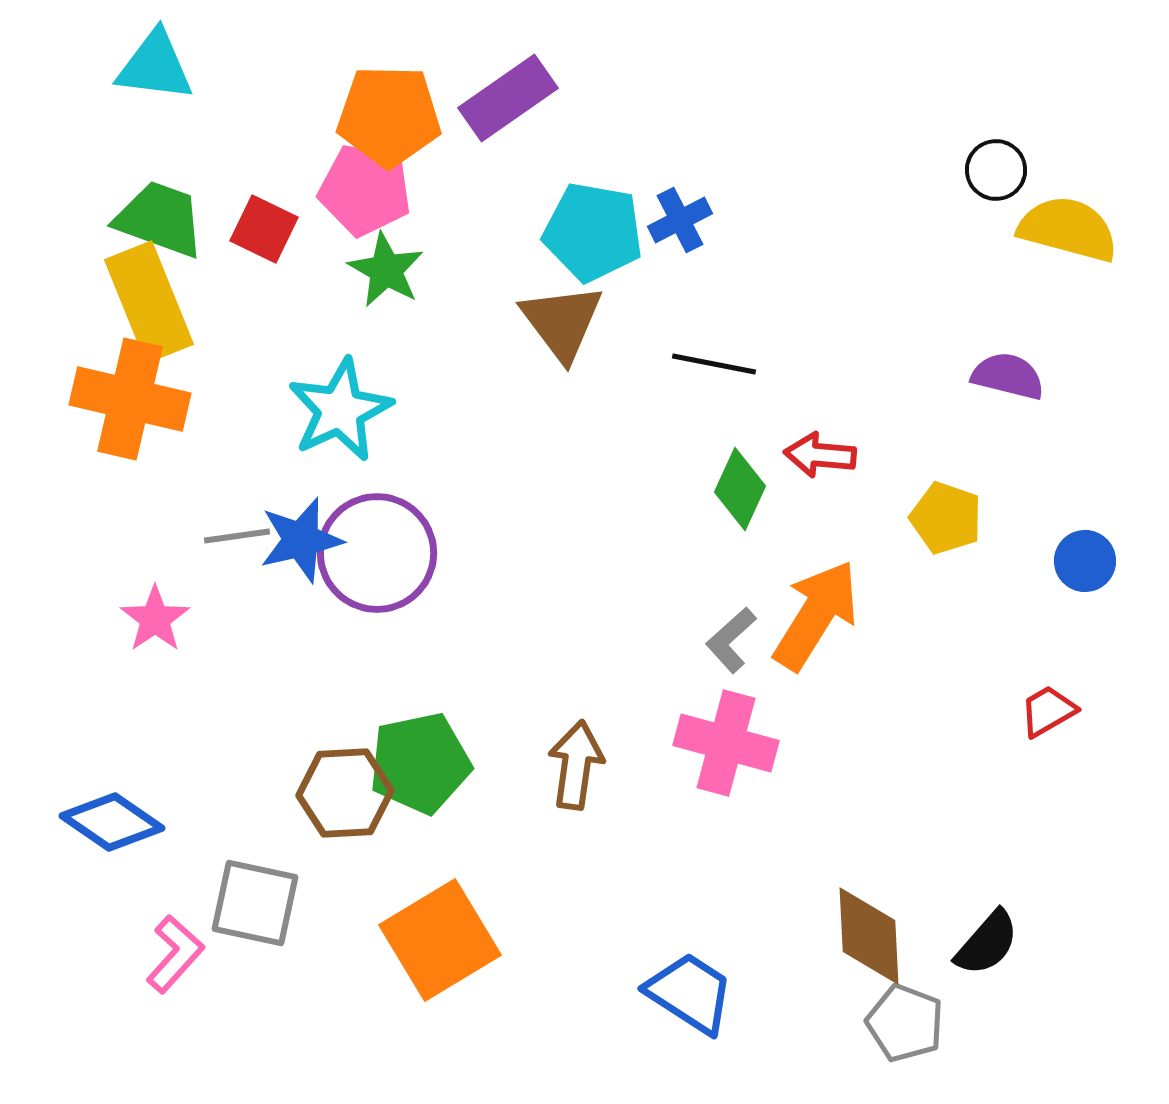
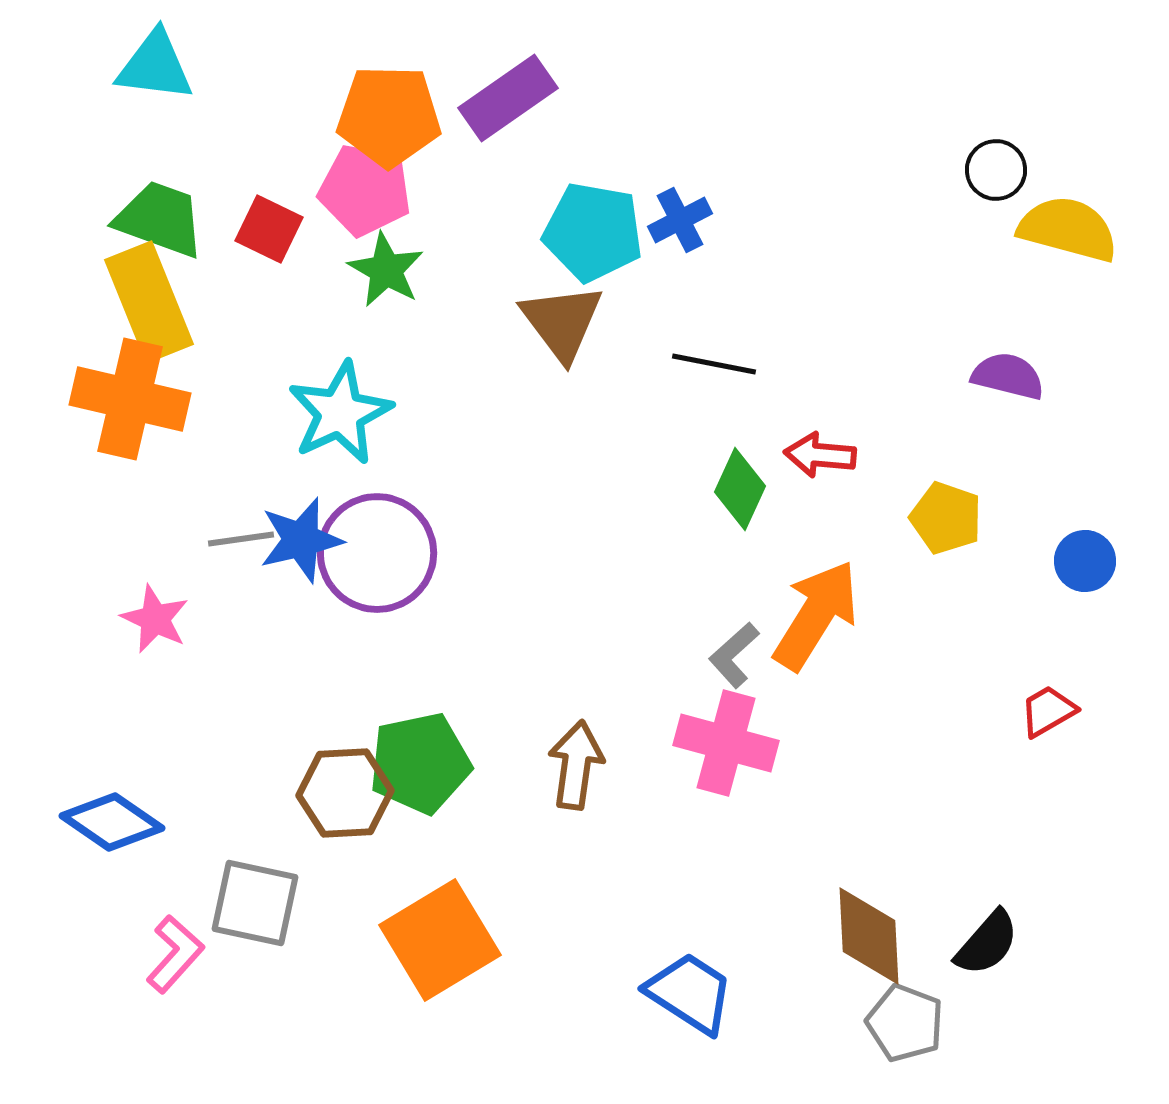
red square: moved 5 px right
cyan star: moved 3 px down
gray line: moved 4 px right, 3 px down
pink star: rotated 12 degrees counterclockwise
gray L-shape: moved 3 px right, 15 px down
